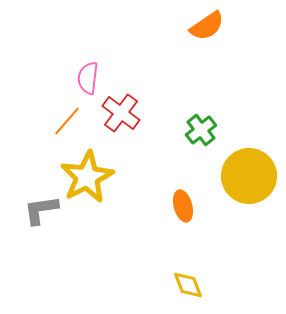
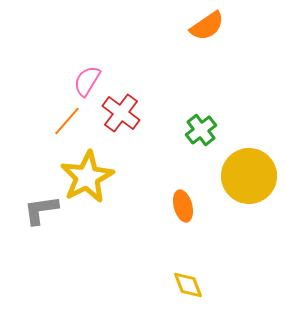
pink semicircle: moved 1 px left, 3 px down; rotated 24 degrees clockwise
